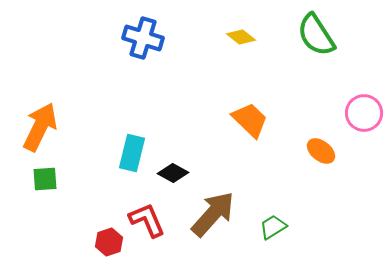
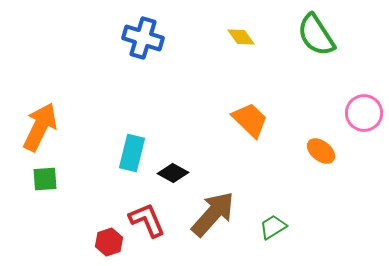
yellow diamond: rotated 16 degrees clockwise
